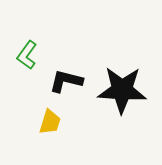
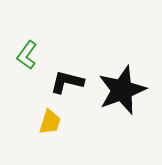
black L-shape: moved 1 px right, 1 px down
black star: rotated 24 degrees counterclockwise
